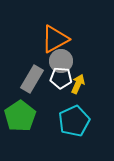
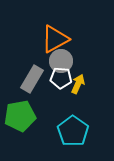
green pentagon: rotated 24 degrees clockwise
cyan pentagon: moved 1 px left, 10 px down; rotated 12 degrees counterclockwise
